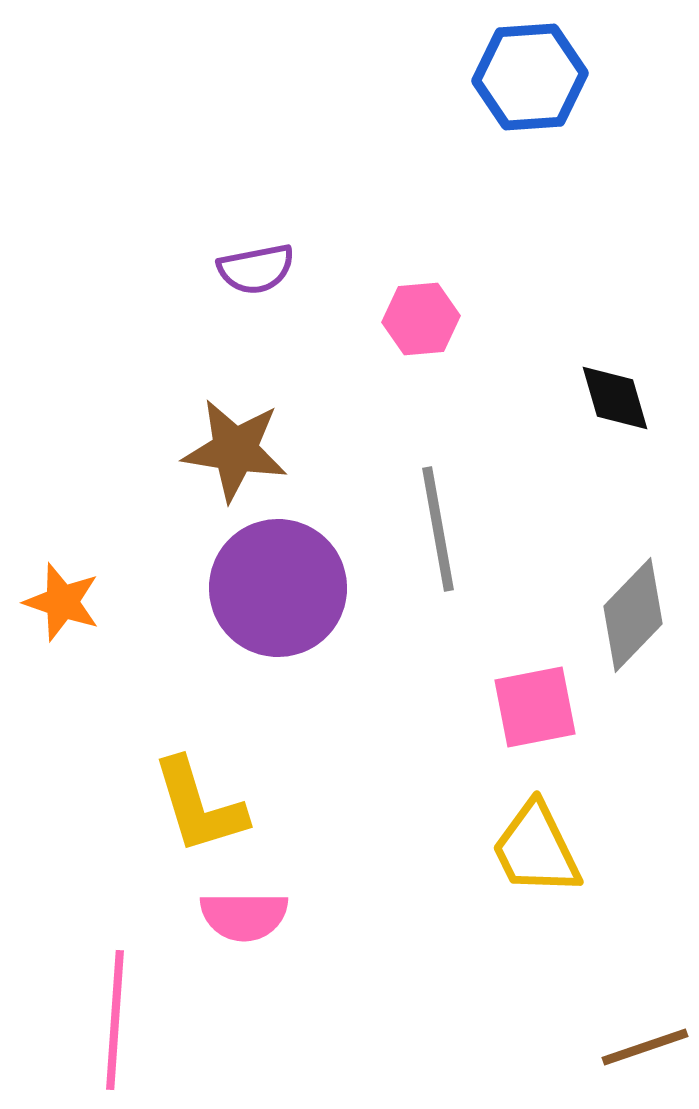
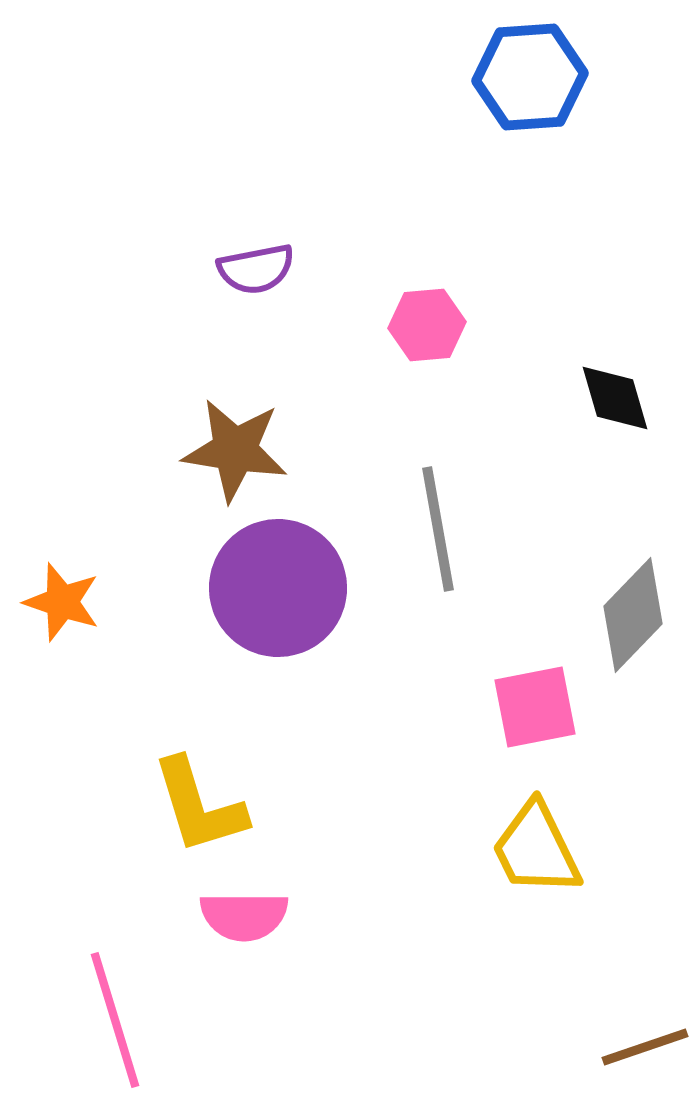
pink hexagon: moved 6 px right, 6 px down
pink line: rotated 21 degrees counterclockwise
